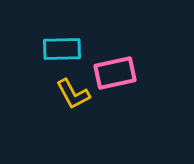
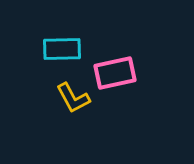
yellow L-shape: moved 4 px down
